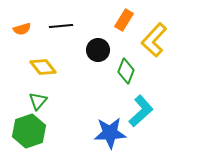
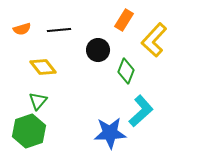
black line: moved 2 px left, 4 px down
